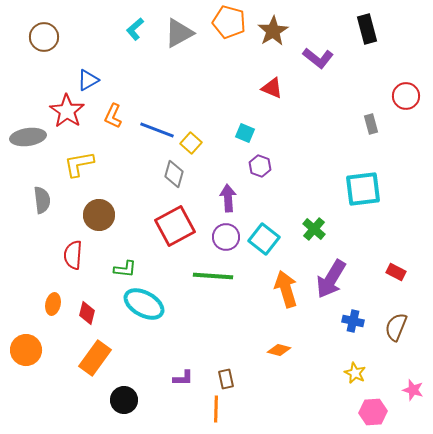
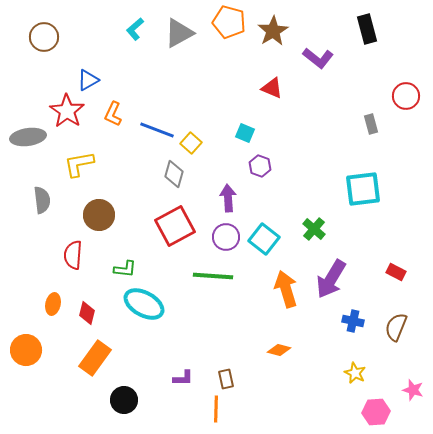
orange L-shape at (113, 116): moved 2 px up
pink hexagon at (373, 412): moved 3 px right
